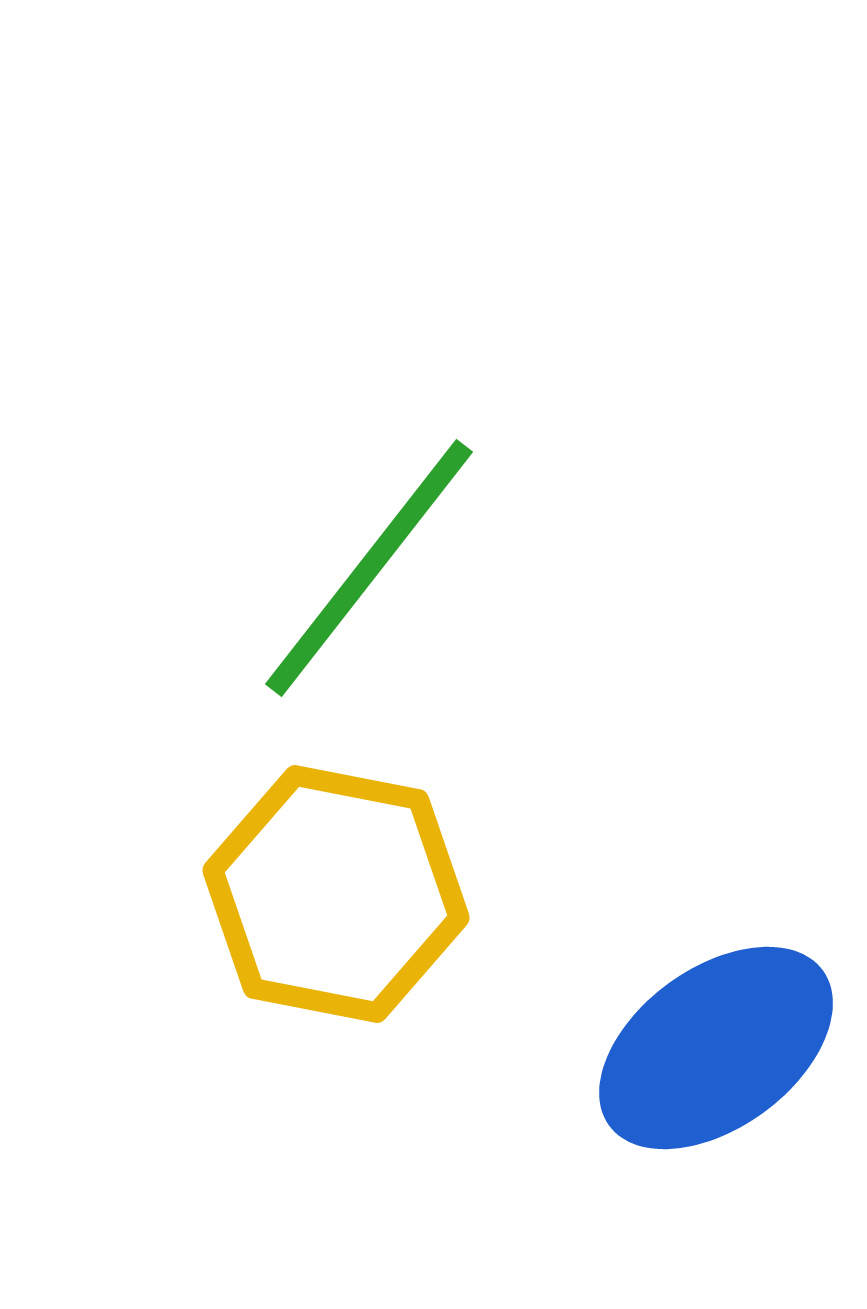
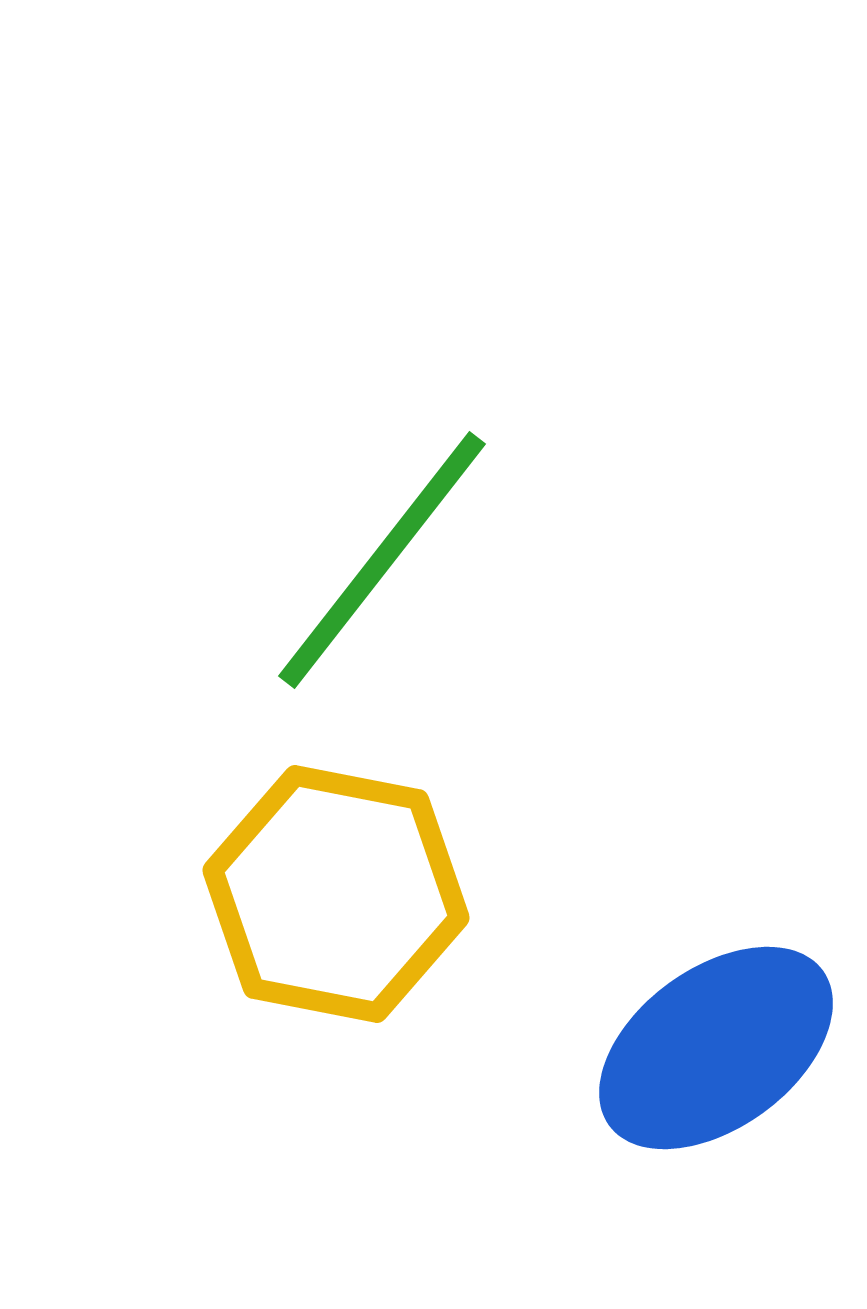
green line: moved 13 px right, 8 px up
